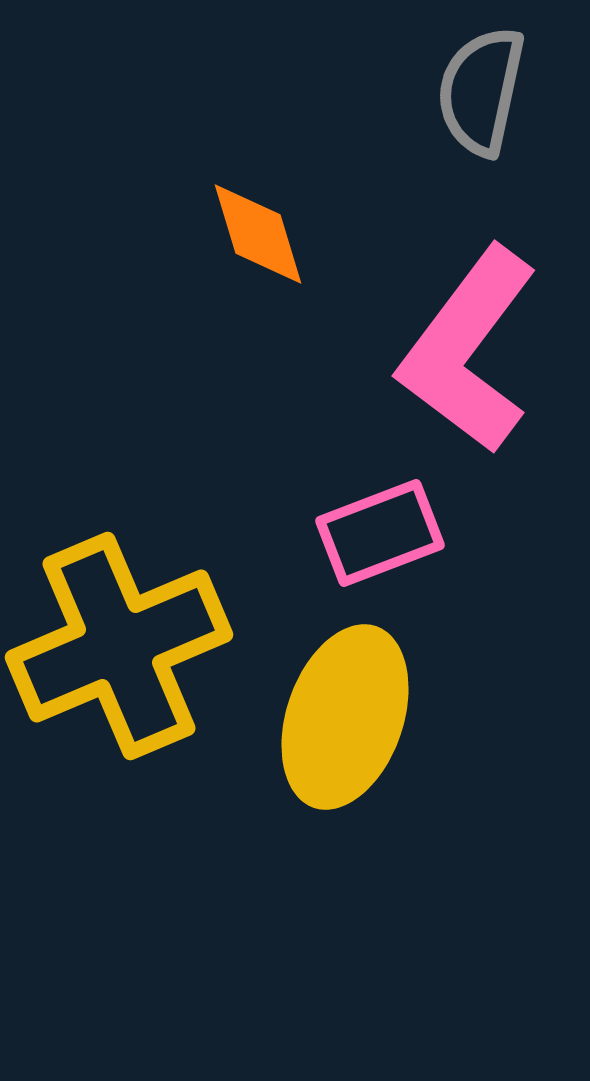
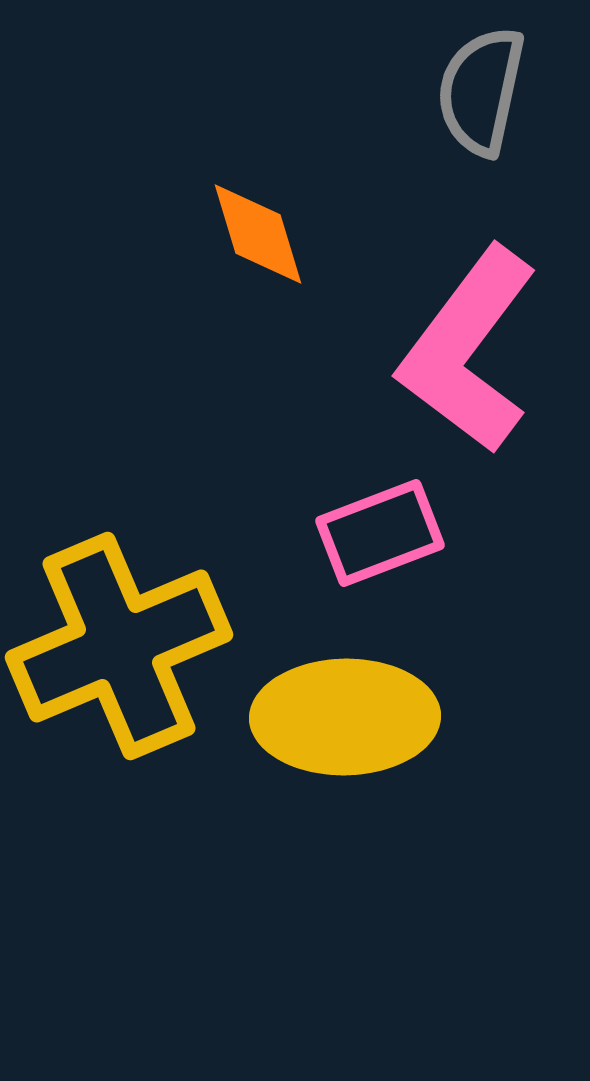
yellow ellipse: rotated 70 degrees clockwise
